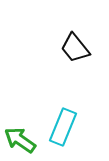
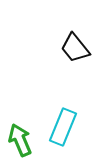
green arrow: rotated 32 degrees clockwise
